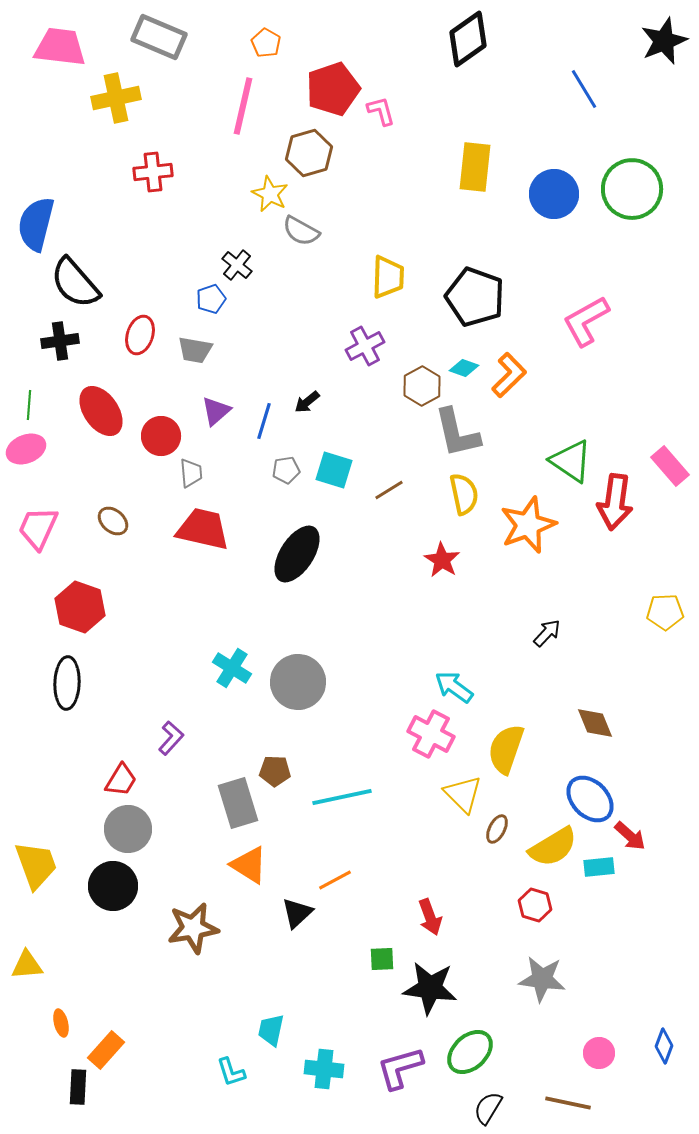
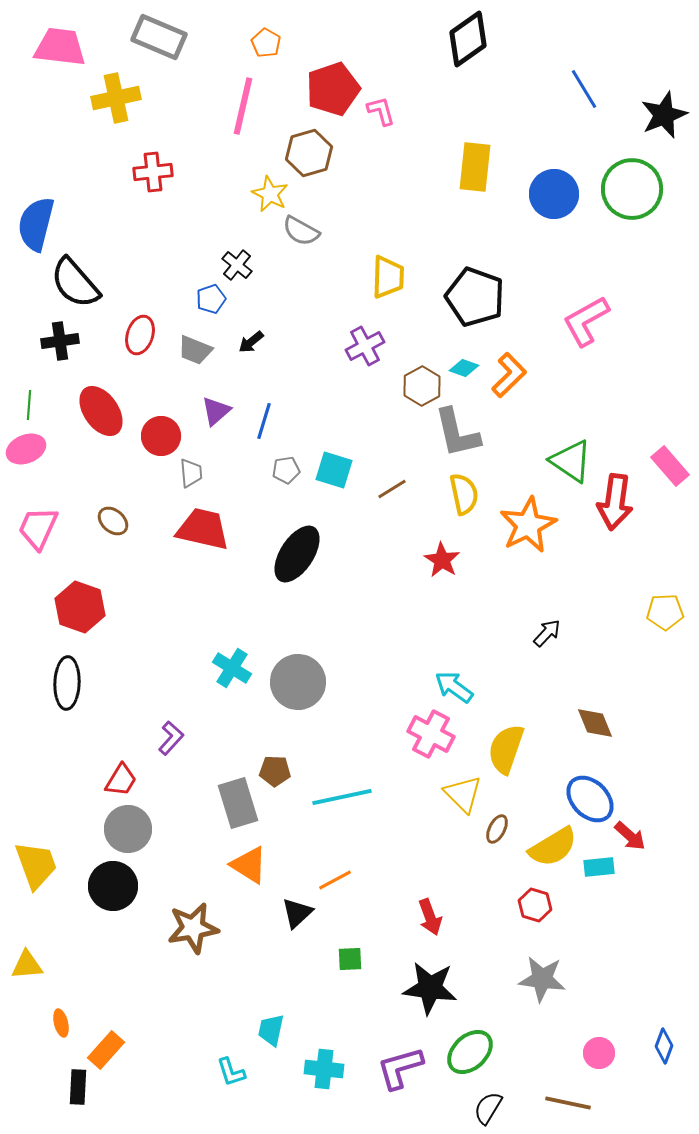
black star at (664, 41): moved 74 px down
gray trapezoid at (195, 350): rotated 12 degrees clockwise
black arrow at (307, 402): moved 56 px left, 60 px up
brown line at (389, 490): moved 3 px right, 1 px up
orange star at (528, 525): rotated 6 degrees counterclockwise
green square at (382, 959): moved 32 px left
